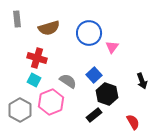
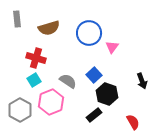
red cross: moved 1 px left
cyan square: rotated 32 degrees clockwise
